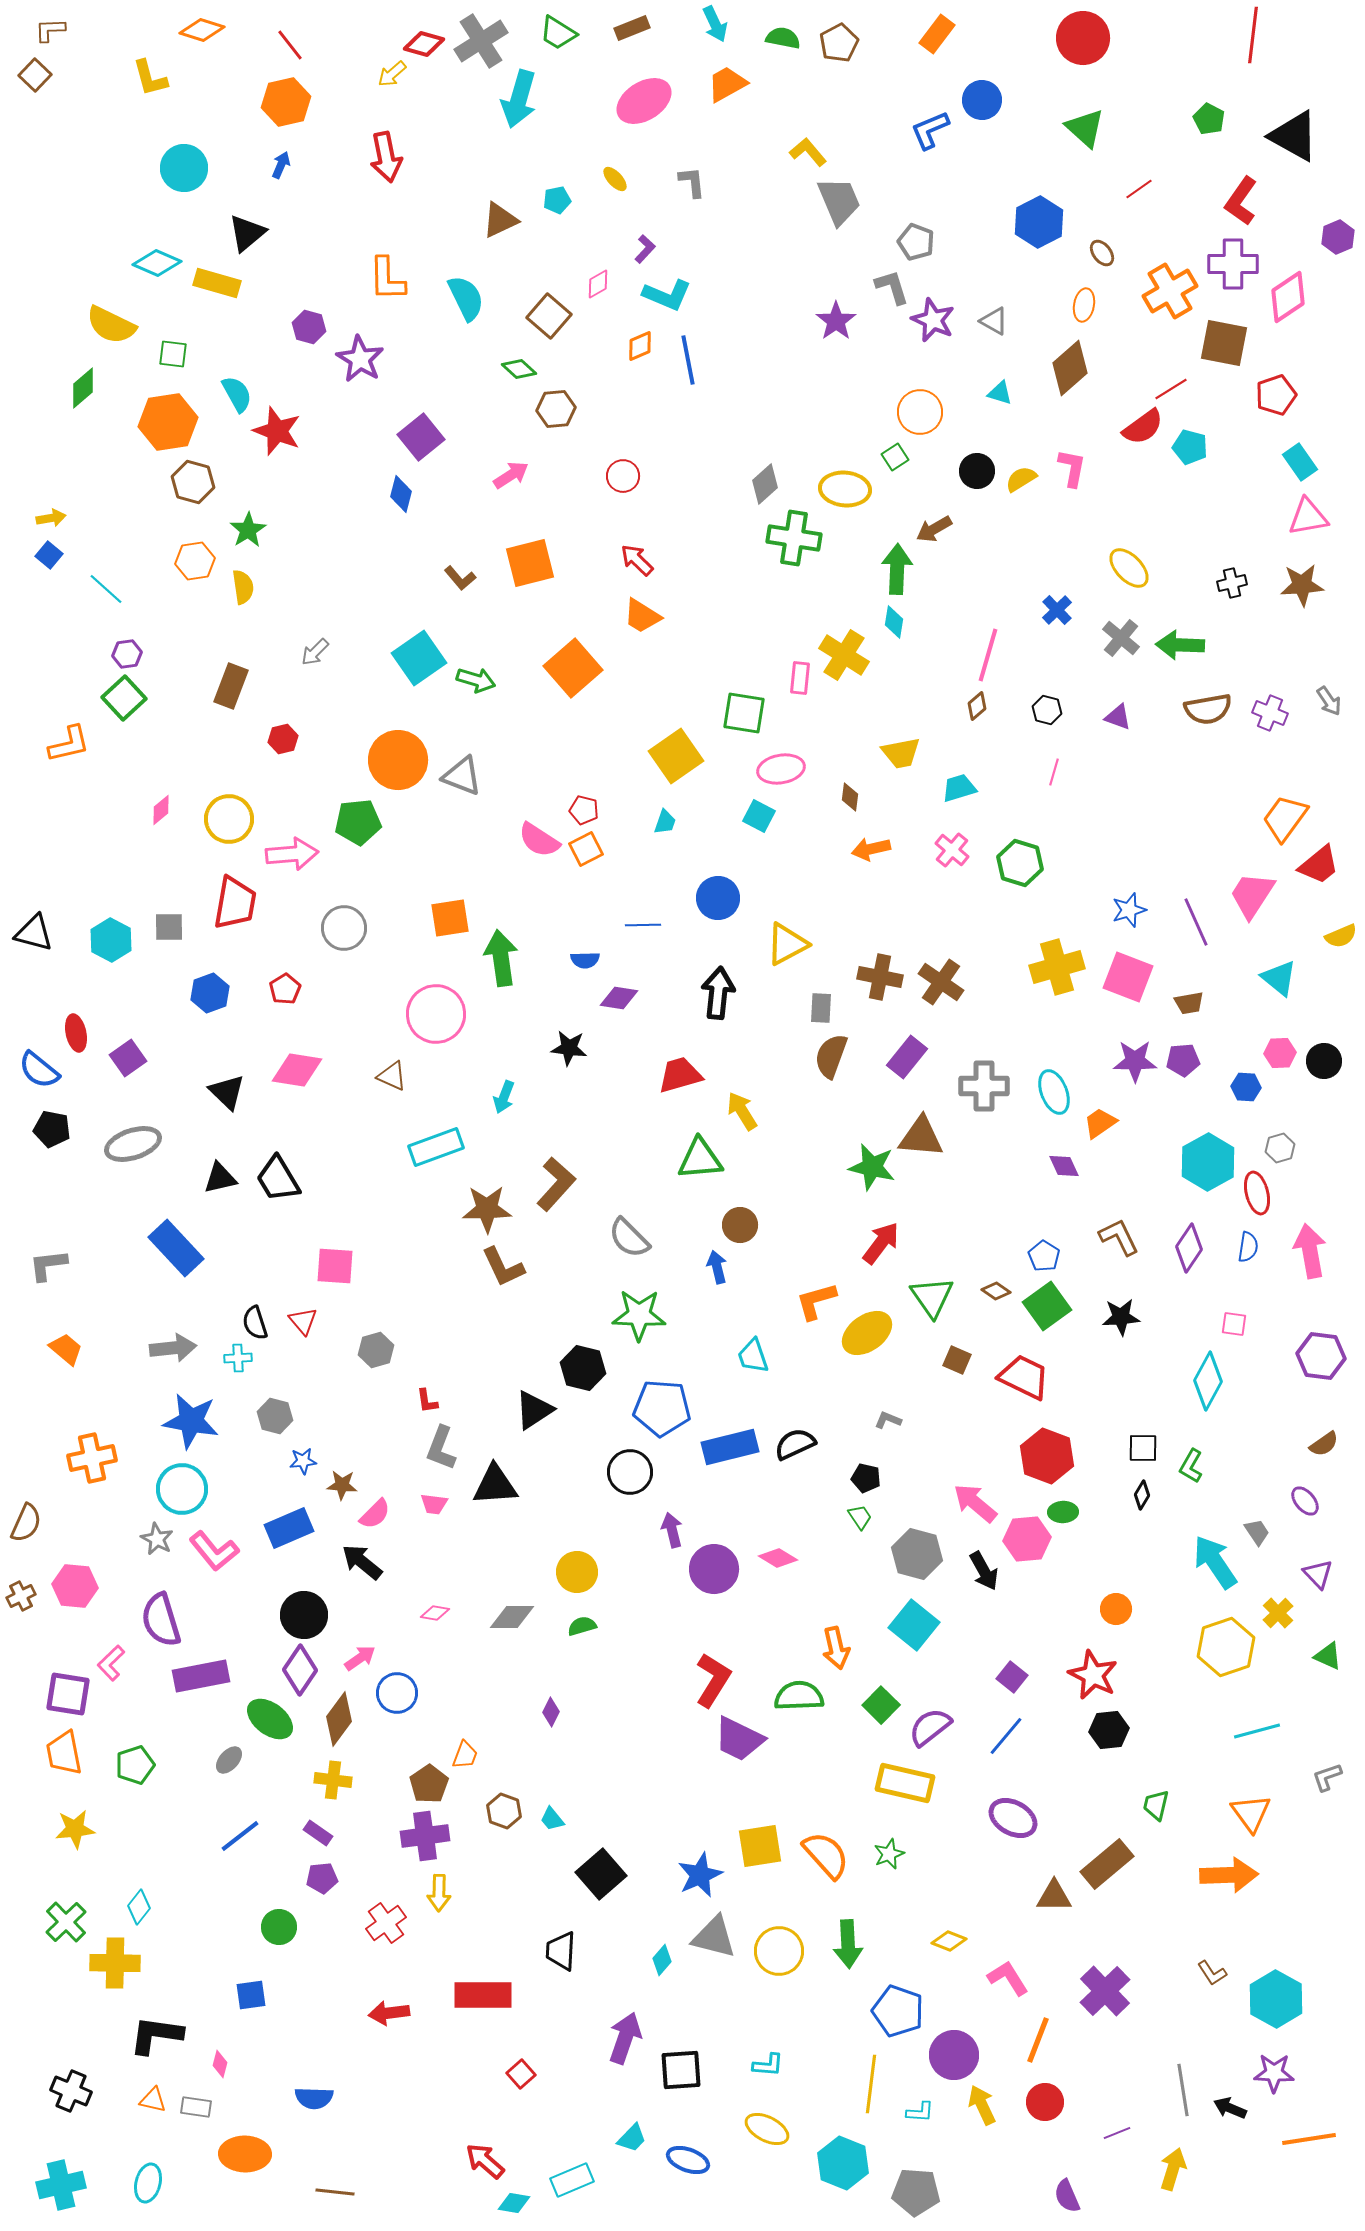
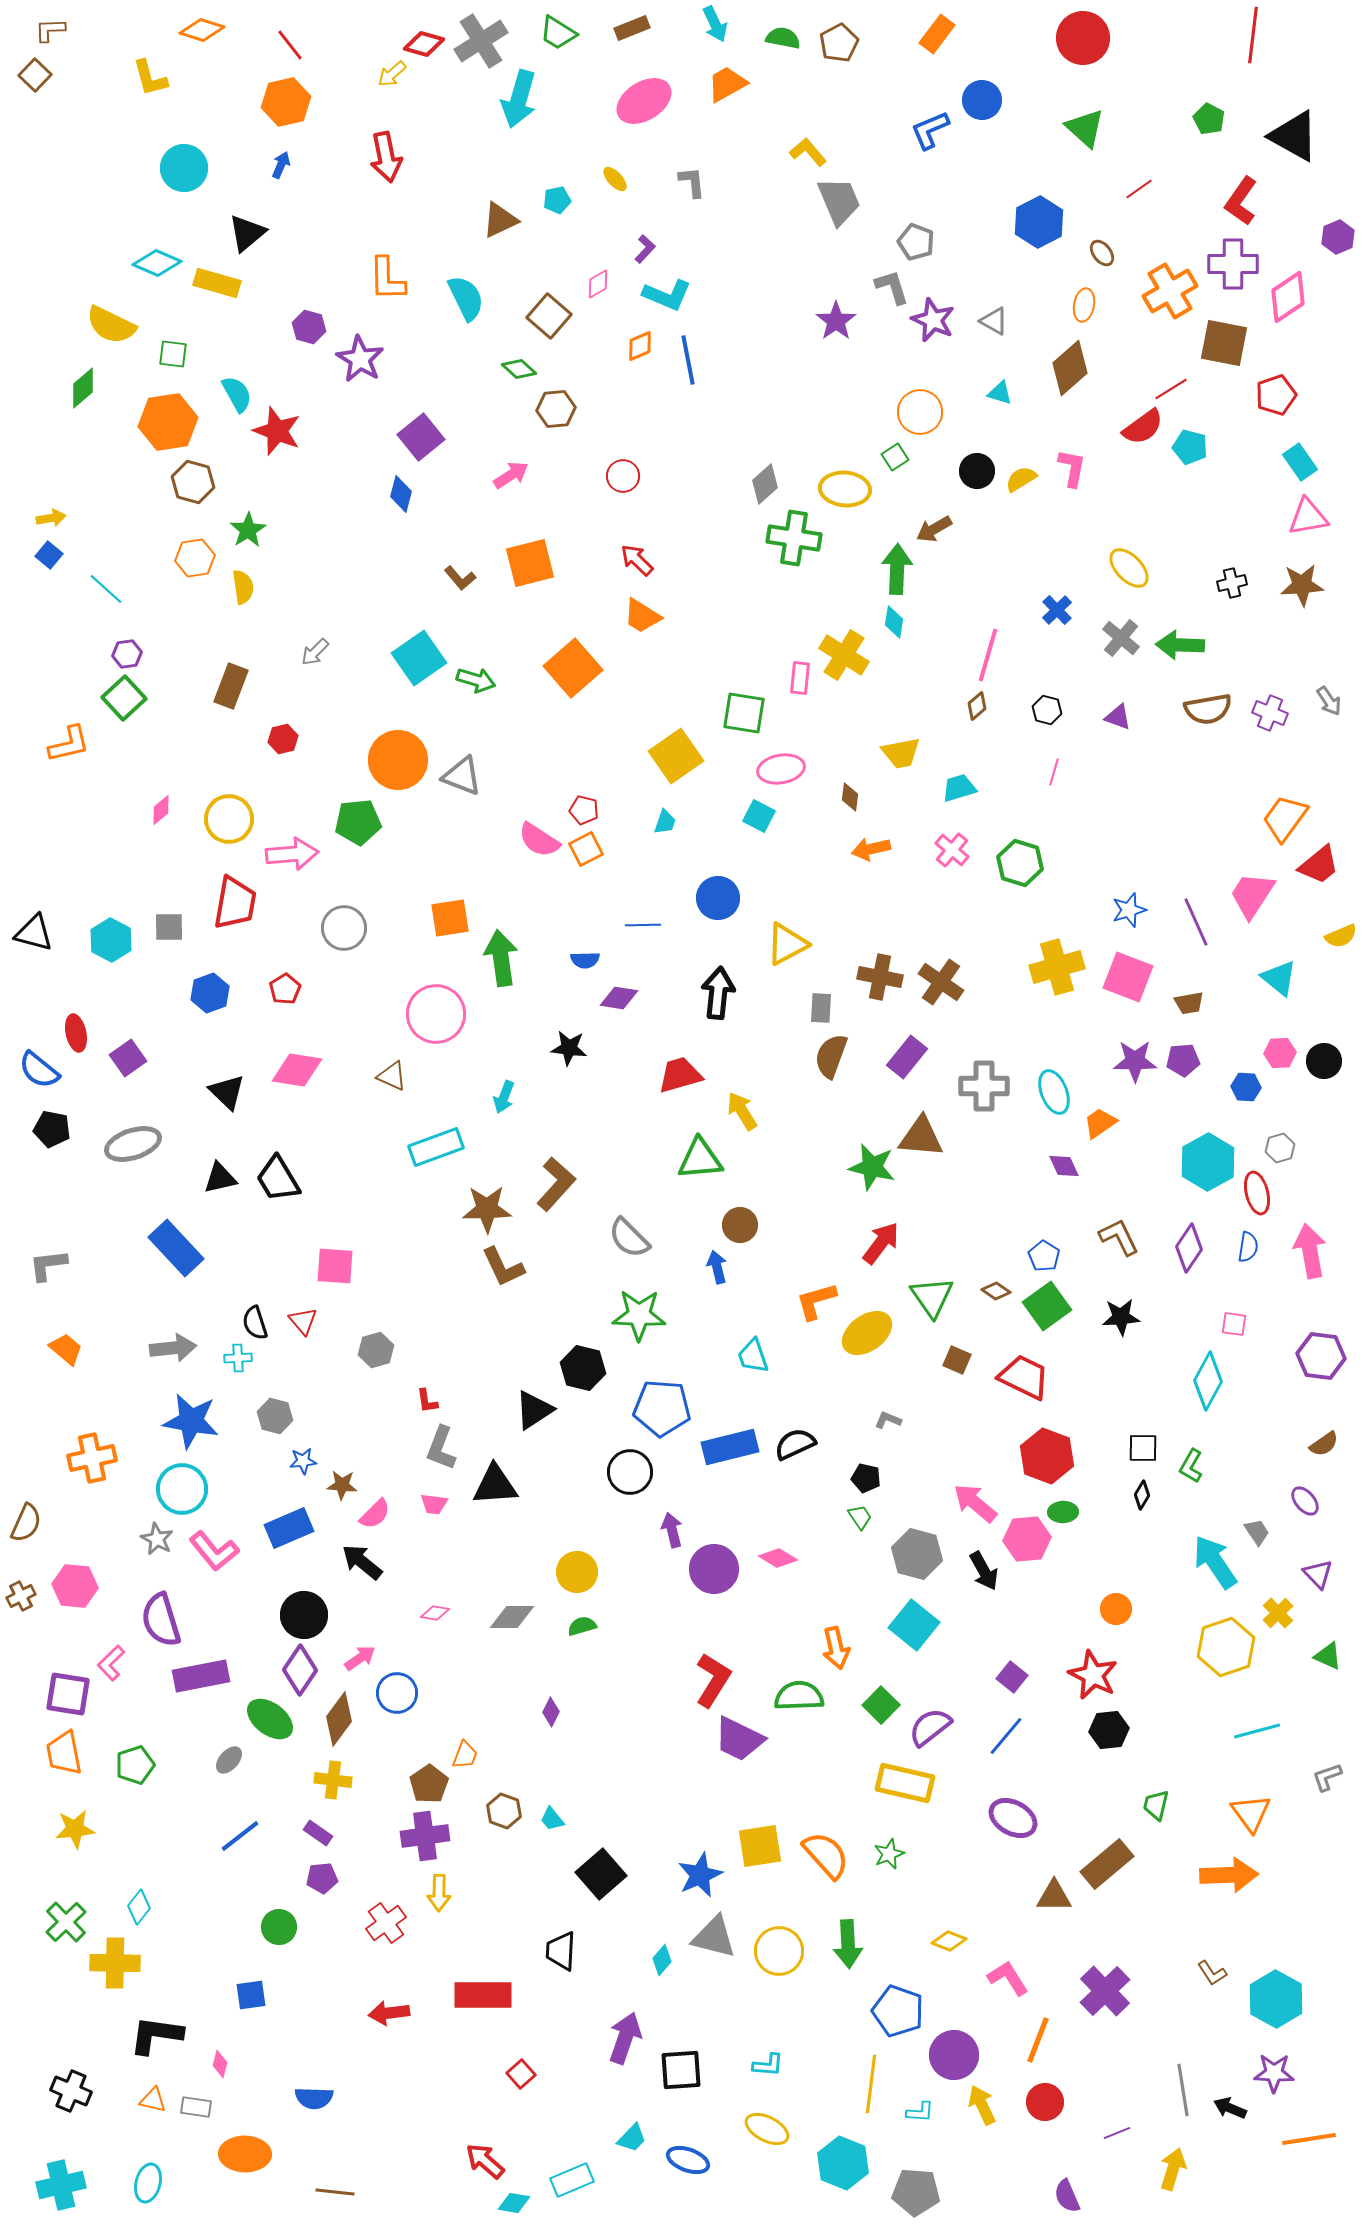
orange hexagon at (195, 561): moved 3 px up
